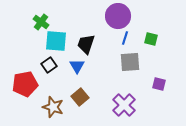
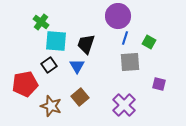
green square: moved 2 px left, 3 px down; rotated 16 degrees clockwise
brown star: moved 2 px left, 1 px up
